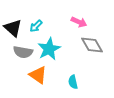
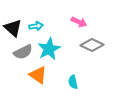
cyan arrow: rotated 144 degrees counterclockwise
gray diamond: rotated 35 degrees counterclockwise
gray semicircle: rotated 36 degrees counterclockwise
